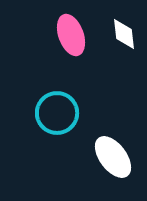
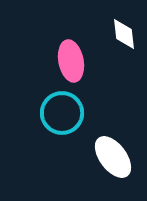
pink ellipse: moved 26 px down; rotated 9 degrees clockwise
cyan circle: moved 5 px right
